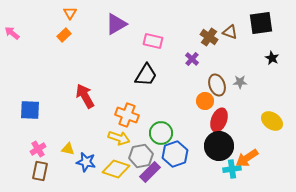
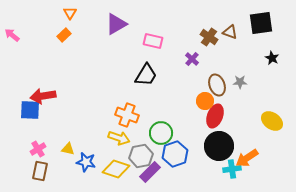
pink arrow: moved 2 px down
red arrow: moved 42 px left; rotated 70 degrees counterclockwise
red ellipse: moved 4 px left, 4 px up
